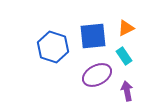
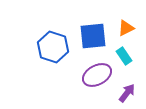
purple arrow: moved 2 px down; rotated 48 degrees clockwise
